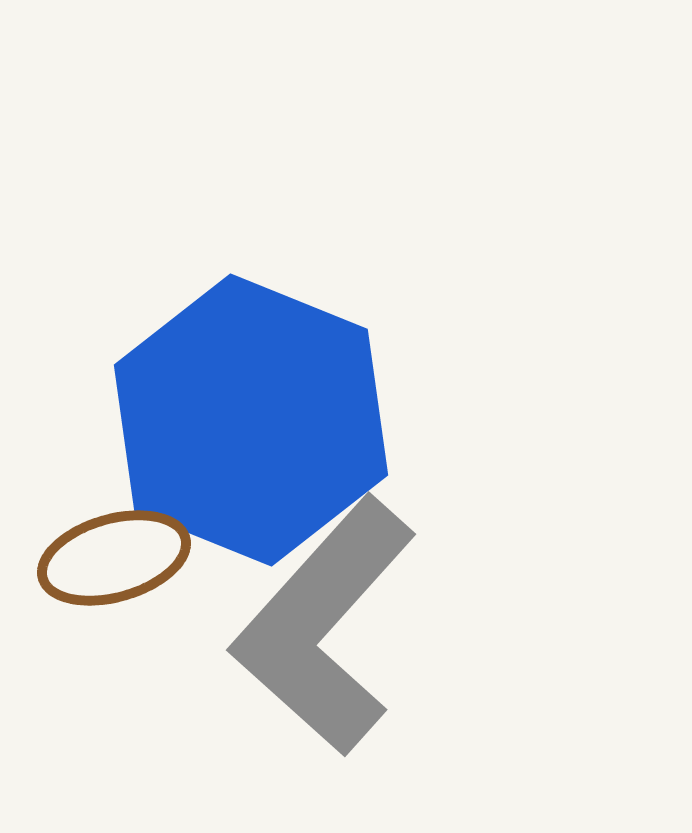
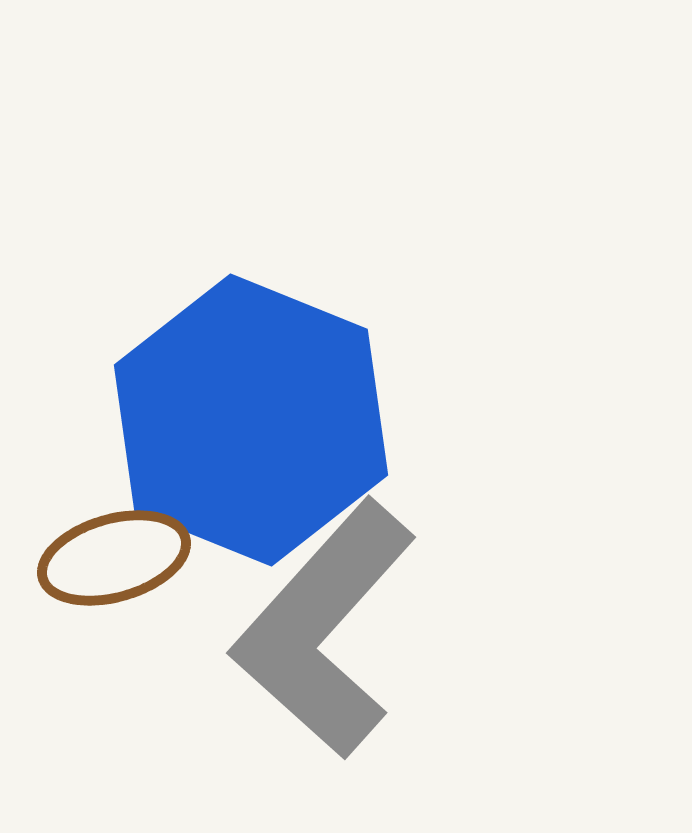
gray L-shape: moved 3 px down
